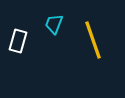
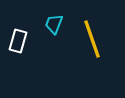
yellow line: moved 1 px left, 1 px up
